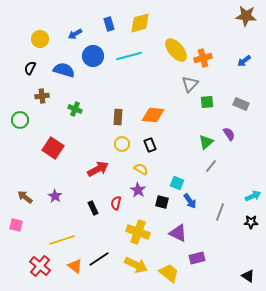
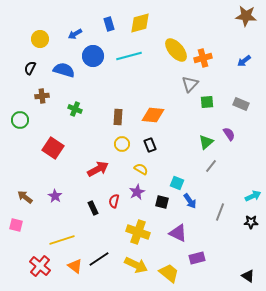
purple star at (138, 190): moved 1 px left, 2 px down; rotated 14 degrees clockwise
red semicircle at (116, 203): moved 2 px left, 2 px up
